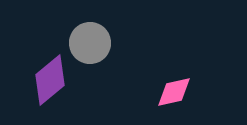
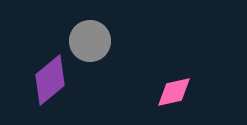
gray circle: moved 2 px up
